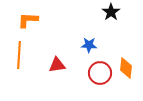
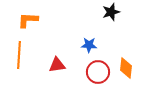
black star: rotated 18 degrees clockwise
red circle: moved 2 px left, 1 px up
